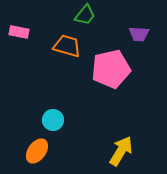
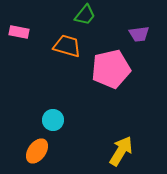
purple trapezoid: rotated 10 degrees counterclockwise
